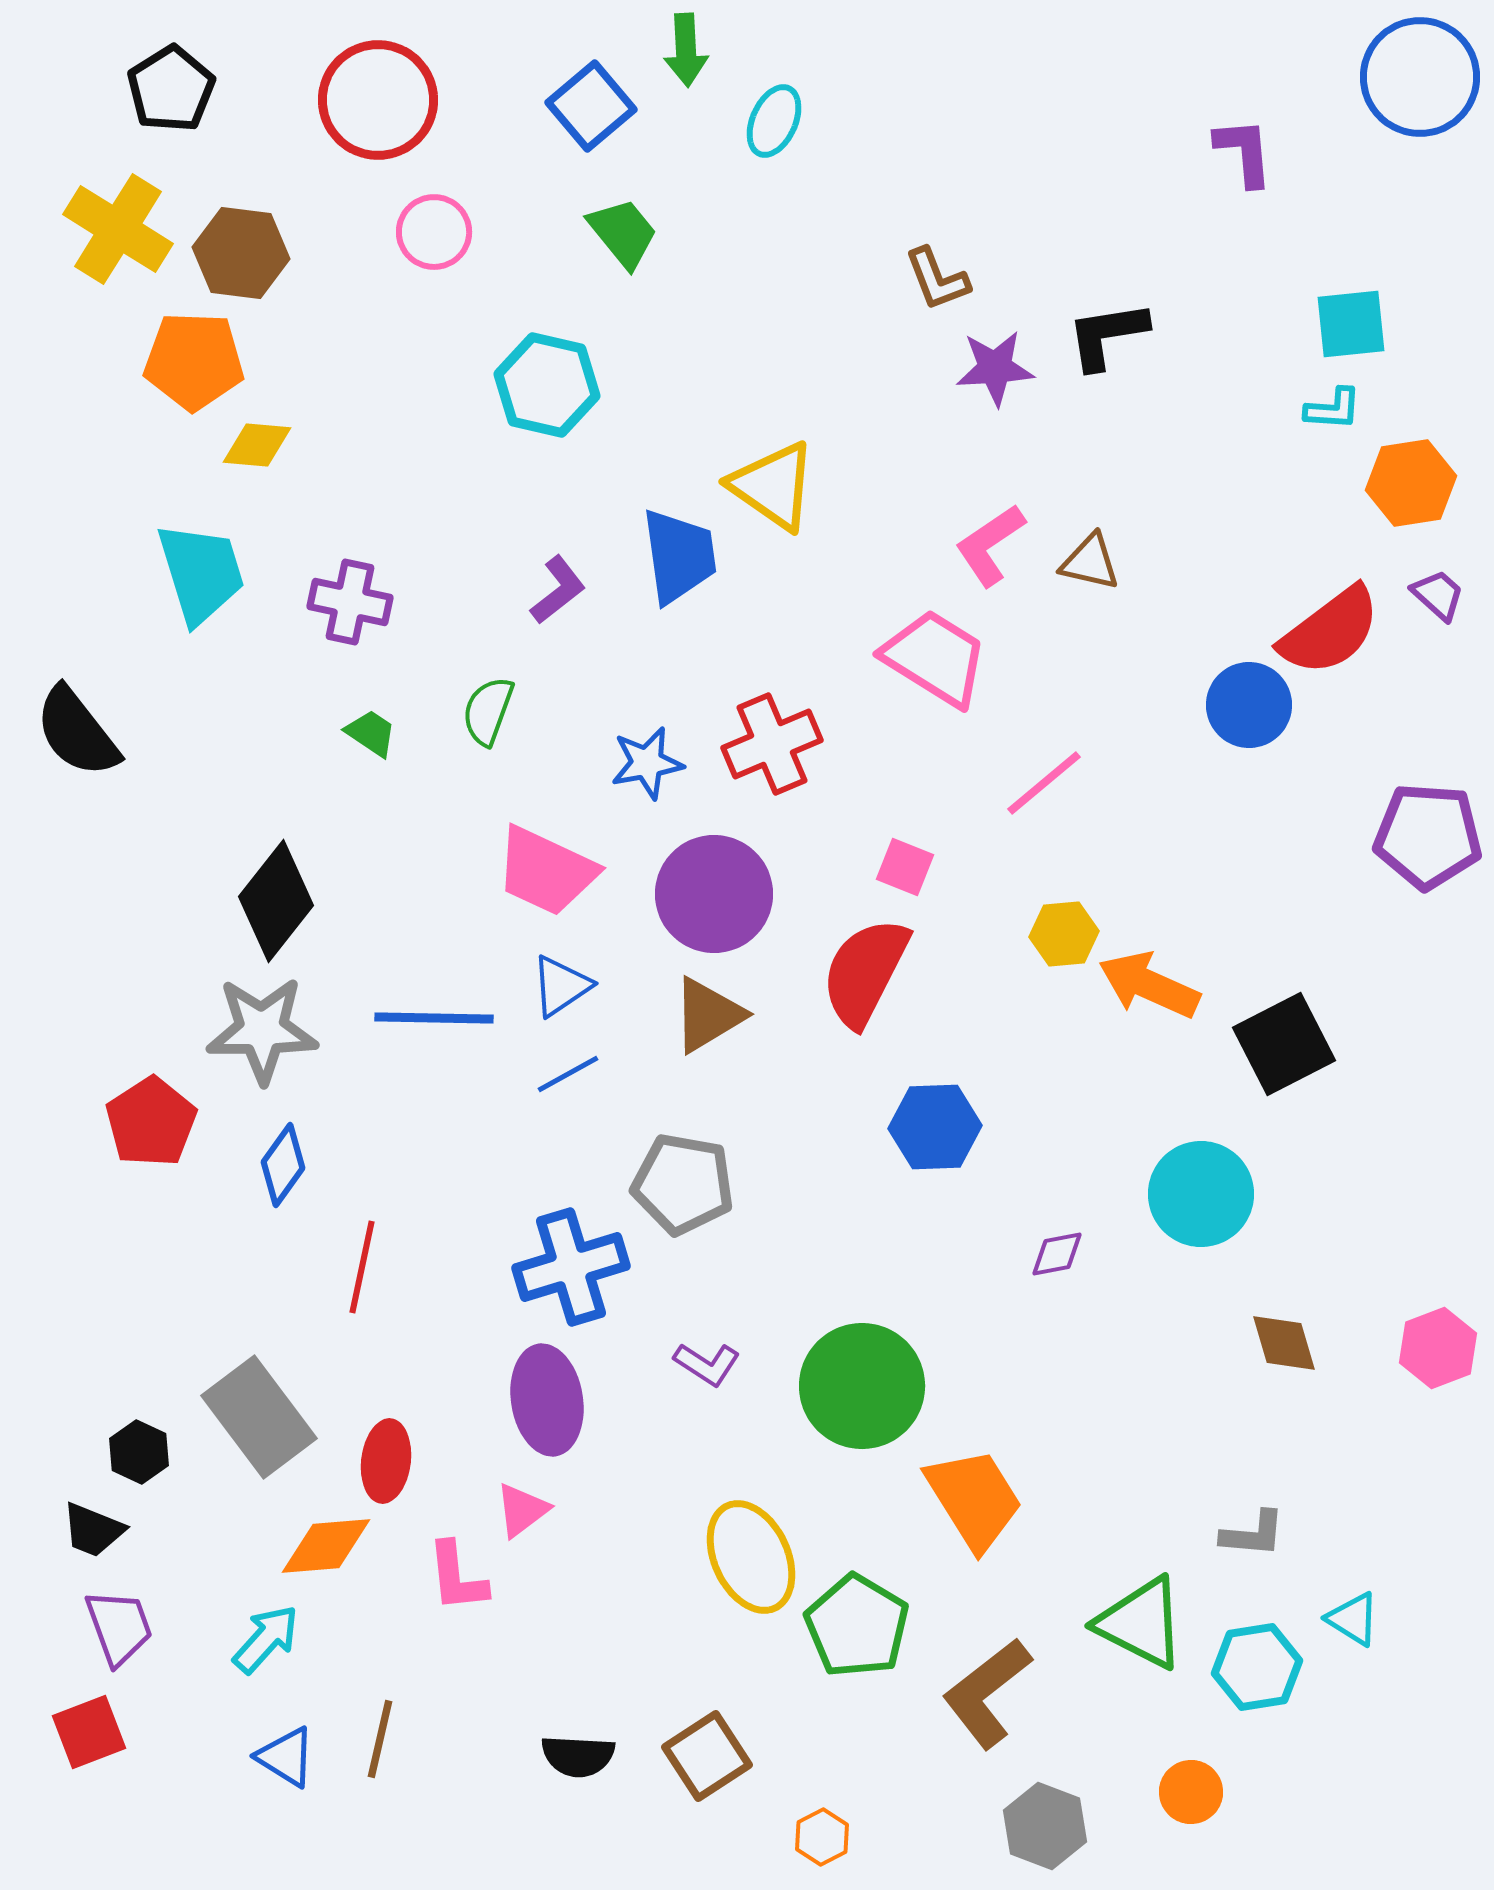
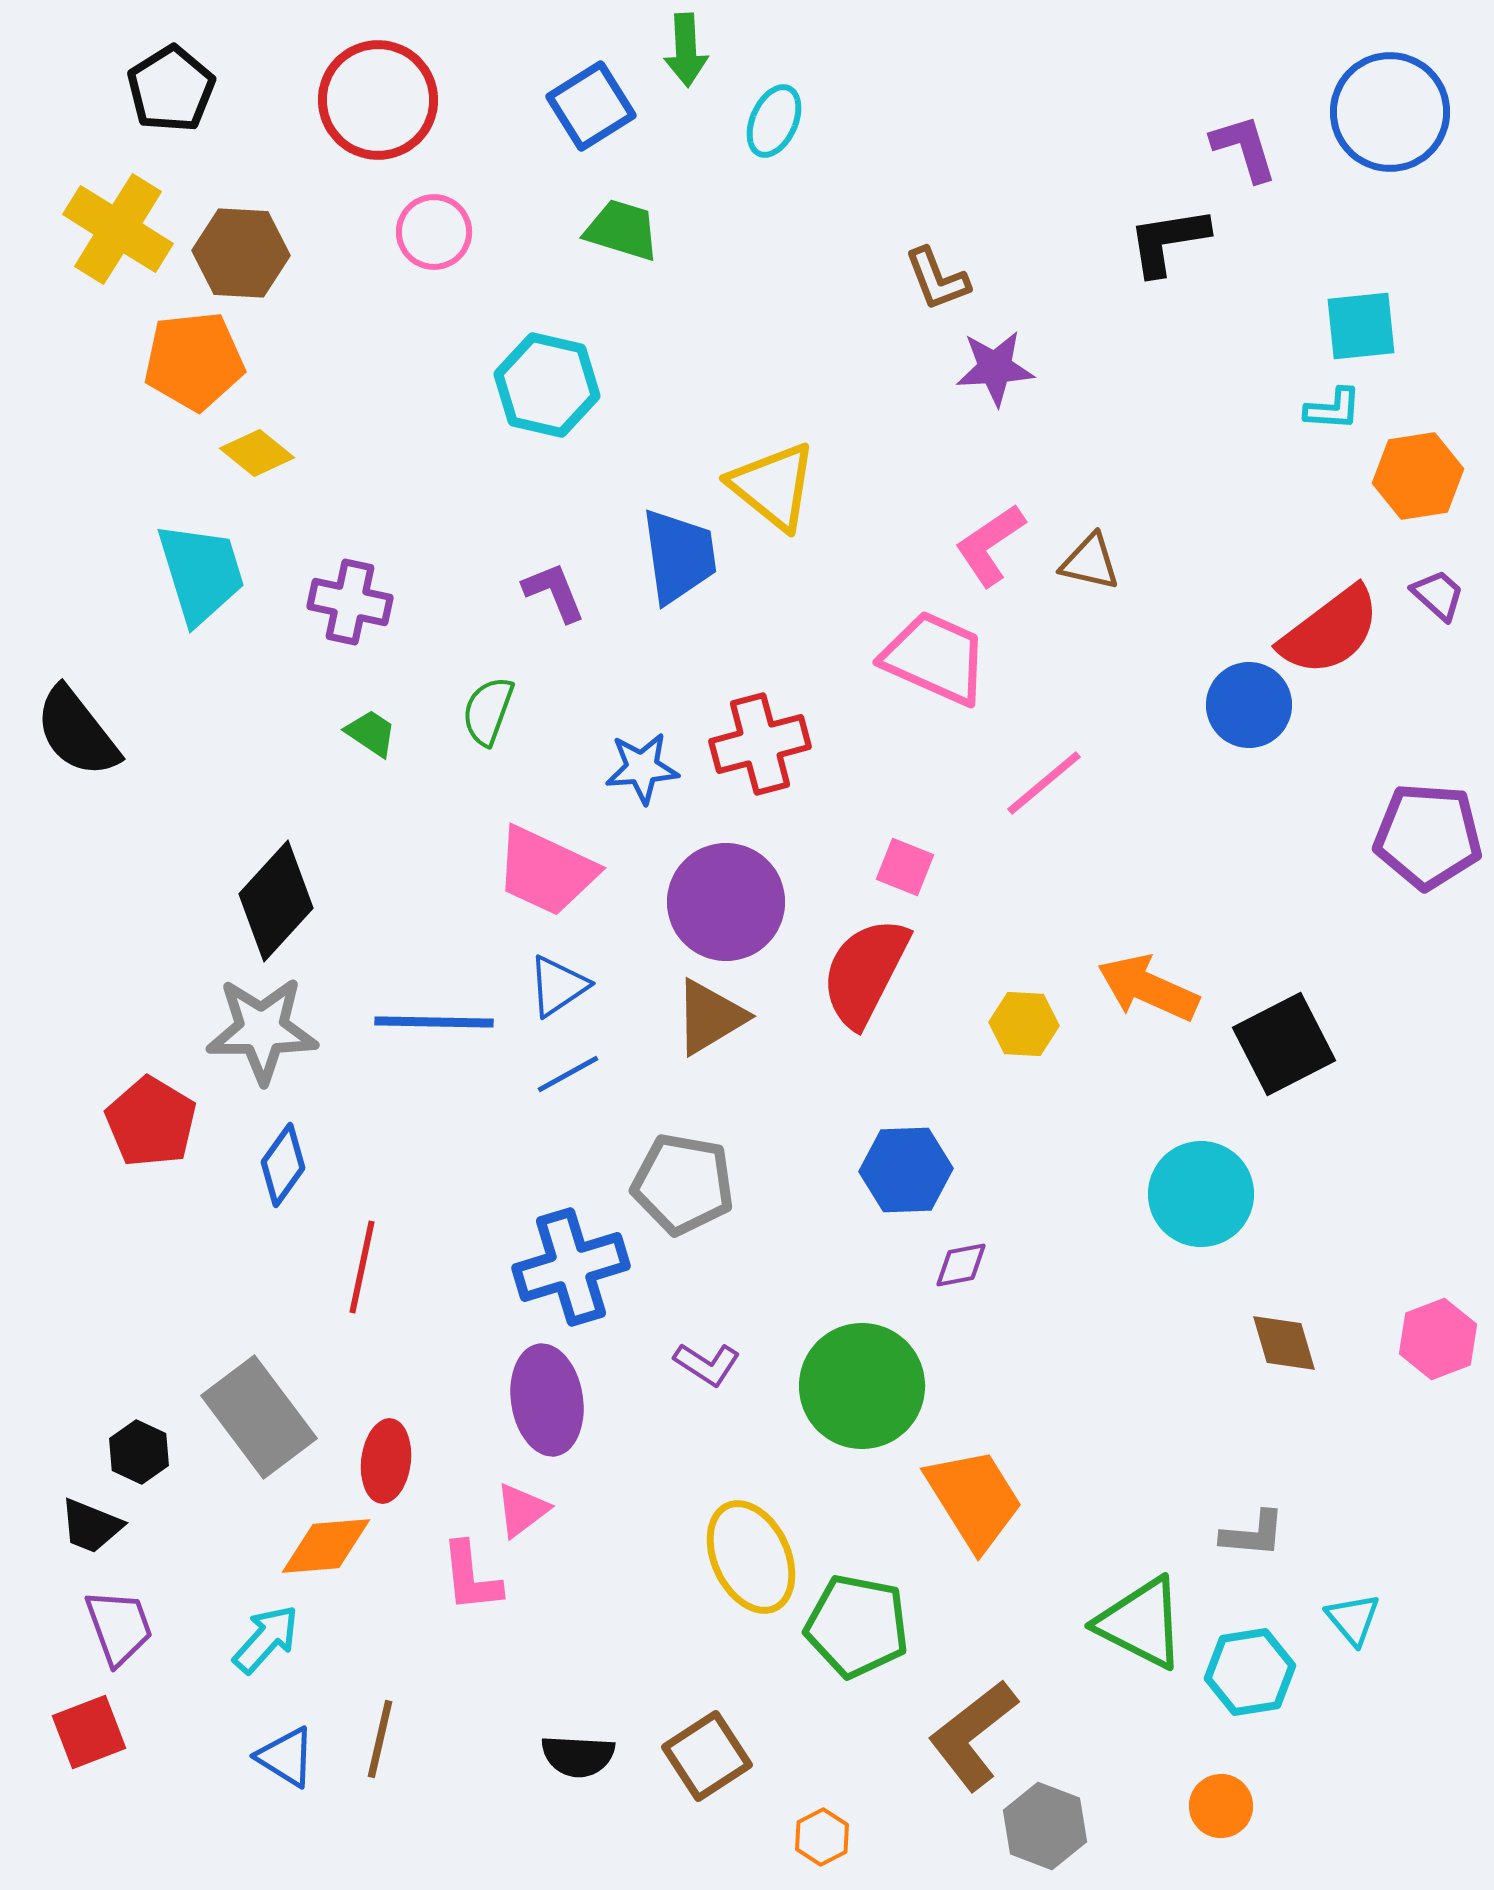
blue circle at (1420, 77): moved 30 px left, 35 px down
blue square at (591, 106): rotated 8 degrees clockwise
purple L-shape at (1244, 152): moved 4 px up; rotated 12 degrees counterclockwise
green trapezoid at (623, 233): moved 1 px left, 3 px up; rotated 34 degrees counterclockwise
brown hexagon at (241, 253): rotated 4 degrees counterclockwise
cyan square at (1351, 324): moved 10 px right, 2 px down
black L-shape at (1107, 335): moved 61 px right, 94 px up
orange pentagon at (194, 361): rotated 8 degrees counterclockwise
yellow diamond at (257, 445): moved 8 px down; rotated 34 degrees clockwise
orange hexagon at (1411, 483): moved 7 px right, 7 px up
yellow triangle at (773, 486): rotated 4 degrees clockwise
purple L-shape at (558, 590): moved 4 px left, 2 px down; rotated 74 degrees counterclockwise
pink trapezoid at (935, 658): rotated 8 degrees counterclockwise
red cross at (772, 744): moved 12 px left; rotated 8 degrees clockwise
blue star at (647, 763): moved 5 px left, 5 px down; rotated 6 degrees clockwise
purple circle at (714, 894): moved 12 px right, 8 px down
black diamond at (276, 901): rotated 4 degrees clockwise
yellow hexagon at (1064, 934): moved 40 px left, 90 px down; rotated 8 degrees clockwise
orange arrow at (1149, 985): moved 1 px left, 3 px down
blue triangle at (561, 986): moved 3 px left
brown triangle at (708, 1015): moved 2 px right, 2 px down
blue line at (434, 1018): moved 4 px down
red pentagon at (151, 1122): rotated 8 degrees counterclockwise
blue hexagon at (935, 1127): moved 29 px left, 43 px down
purple diamond at (1057, 1254): moved 96 px left, 11 px down
pink hexagon at (1438, 1348): moved 9 px up
black trapezoid at (93, 1530): moved 2 px left, 4 px up
pink L-shape at (457, 1577): moved 14 px right
cyan triangle at (1353, 1619): rotated 18 degrees clockwise
green pentagon at (857, 1626): rotated 20 degrees counterclockwise
cyan hexagon at (1257, 1667): moved 7 px left, 5 px down
brown L-shape at (987, 1693): moved 14 px left, 42 px down
orange circle at (1191, 1792): moved 30 px right, 14 px down
